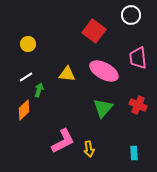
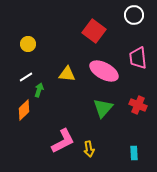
white circle: moved 3 px right
